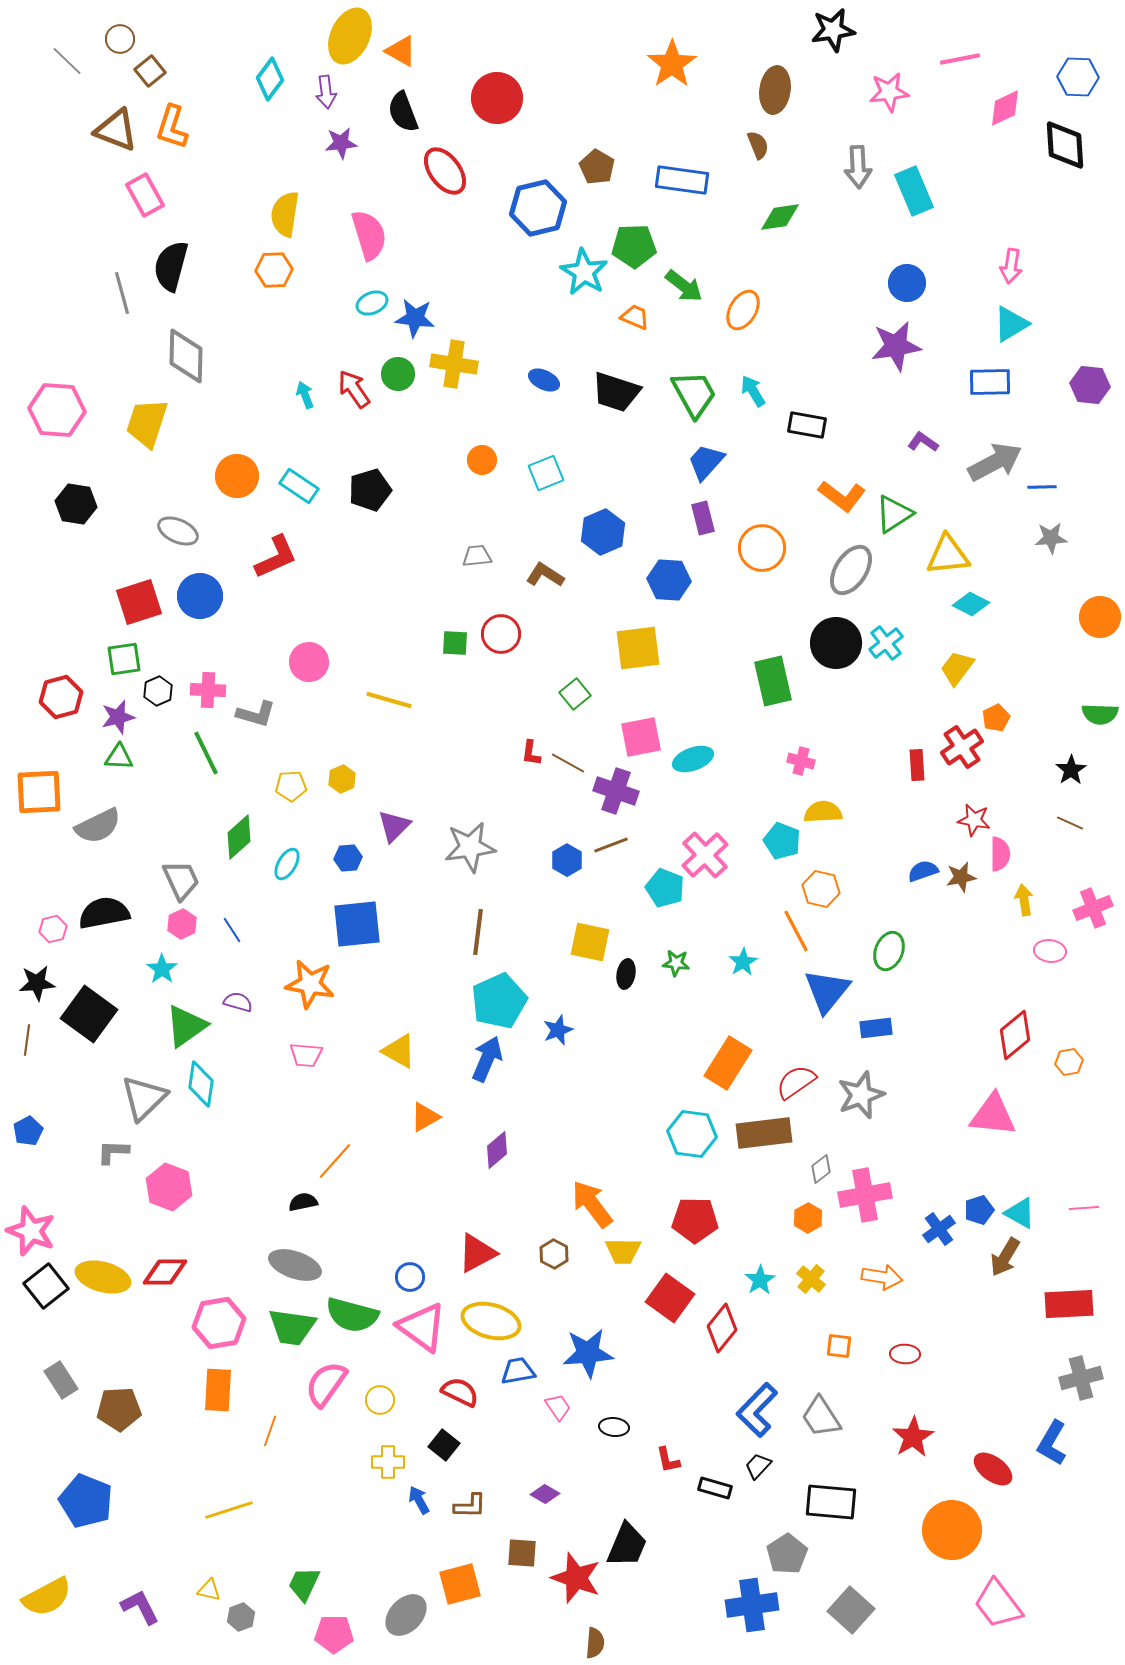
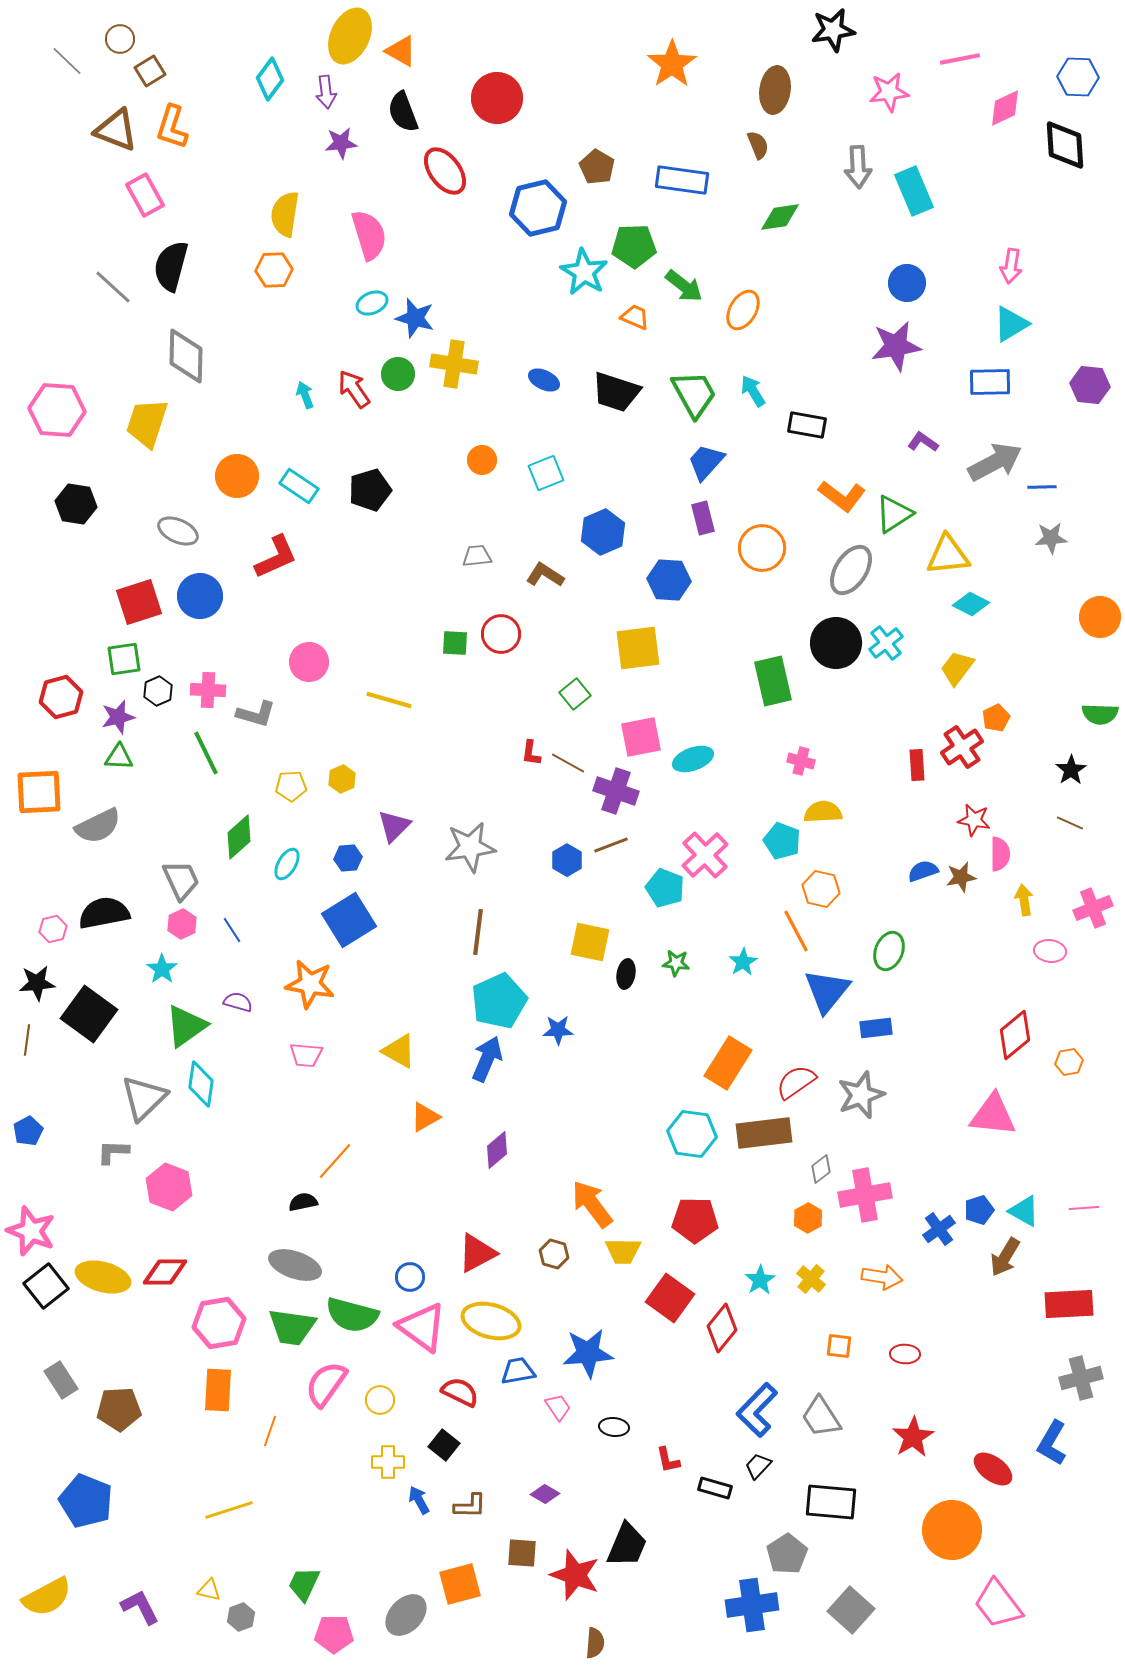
brown square at (150, 71): rotated 8 degrees clockwise
gray line at (122, 293): moved 9 px left, 6 px up; rotated 33 degrees counterclockwise
blue star at (415, 318): rotated 9 degrees clockwise
blue square at (357, 924): moved 8 px left, 4 px up; rotated 26 degrees counterclockwise
blue star at (558, 1030): rotated 20 degrees clockwise
cyan triangle at (1020, 1213): moved 4 px right, 2 px up
brown hexagon at (554, 1254): rotated 12 degrees counterclockwise
red star at (576, 1578): moved 1 px left, 3 px up
